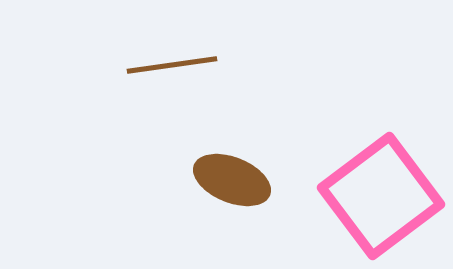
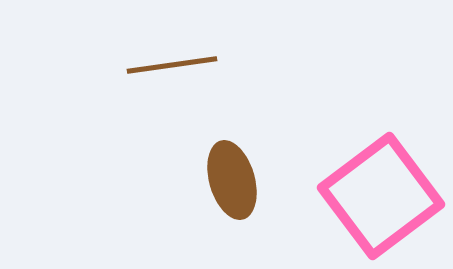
brown ellipse: rotated 52 degrees clockwise
